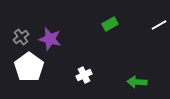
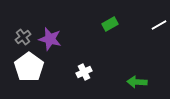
gray cross: moved 2 px right
white cross: moved 3 px up
